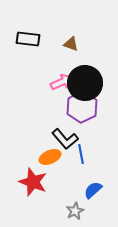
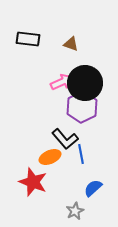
blue semicircle: moved 2 px up
